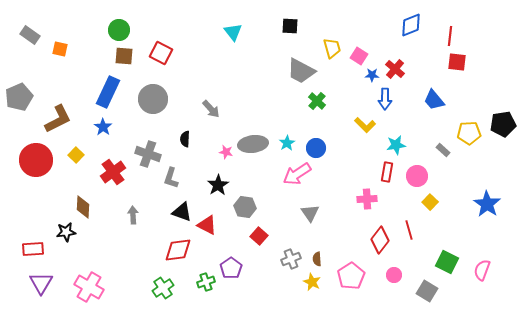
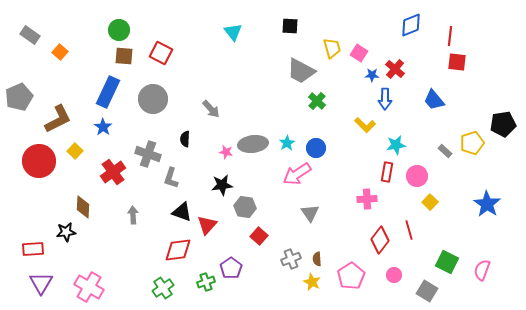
orange square at (60, 49): moved 3 px down; rotated 28 degrees clockwise
pink square at (359, 56): moved 3 px up
yellow pentagon at (469, 133): moved 3 px right, 10 px down; rotated 15 degrees counterclockwise
gray rectangle at (443, 150): moved 2 px right, 1 px down
yellow square at (76, 155): moved 1 px left, 4 px up
red circle at (36, 160): moved 3 px right, 1 px down
black star at (218, 185): moved 4 px right; rotated 25 degrees clockwise
red triangle at (207, 225): rotated 45 degrees clockwise
